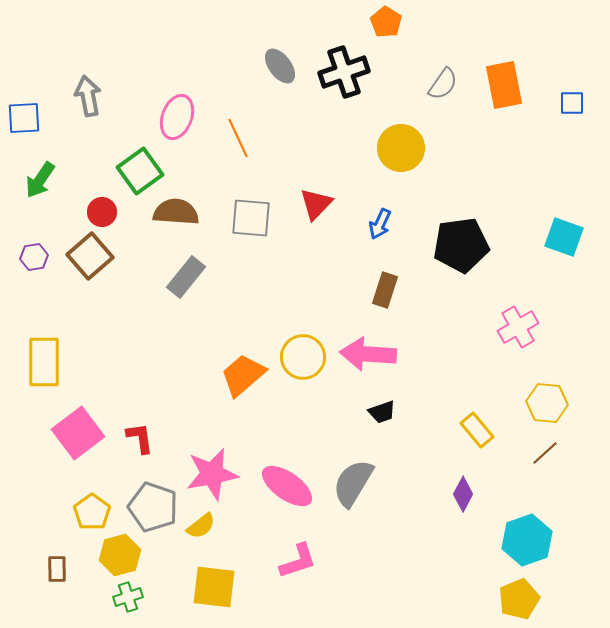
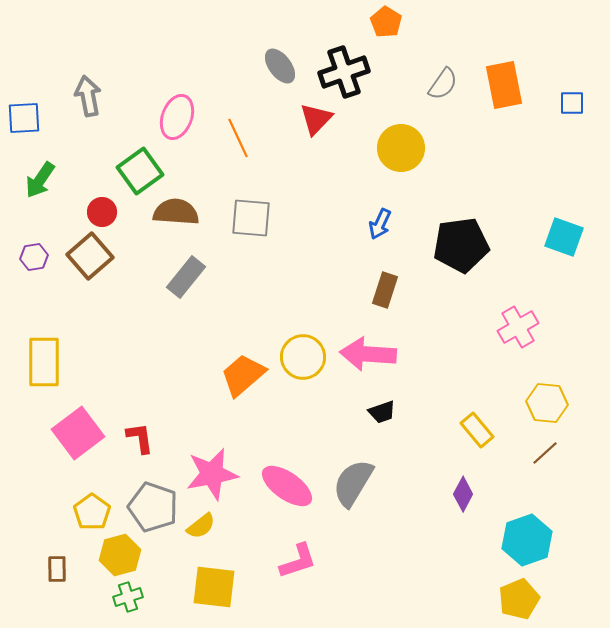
red triangle at (316, 204): moved 85 px up
